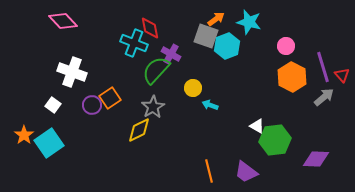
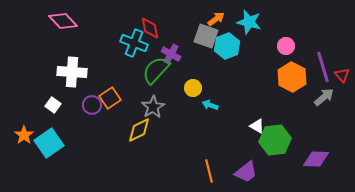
white cross: rotated 16 degrees counterclockwise
purple trapezoid: rotated 75 degrees counterclockwise
